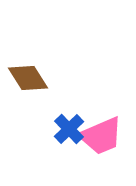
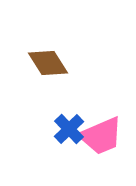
brown diamond: moved 20 px right, 15 px up
